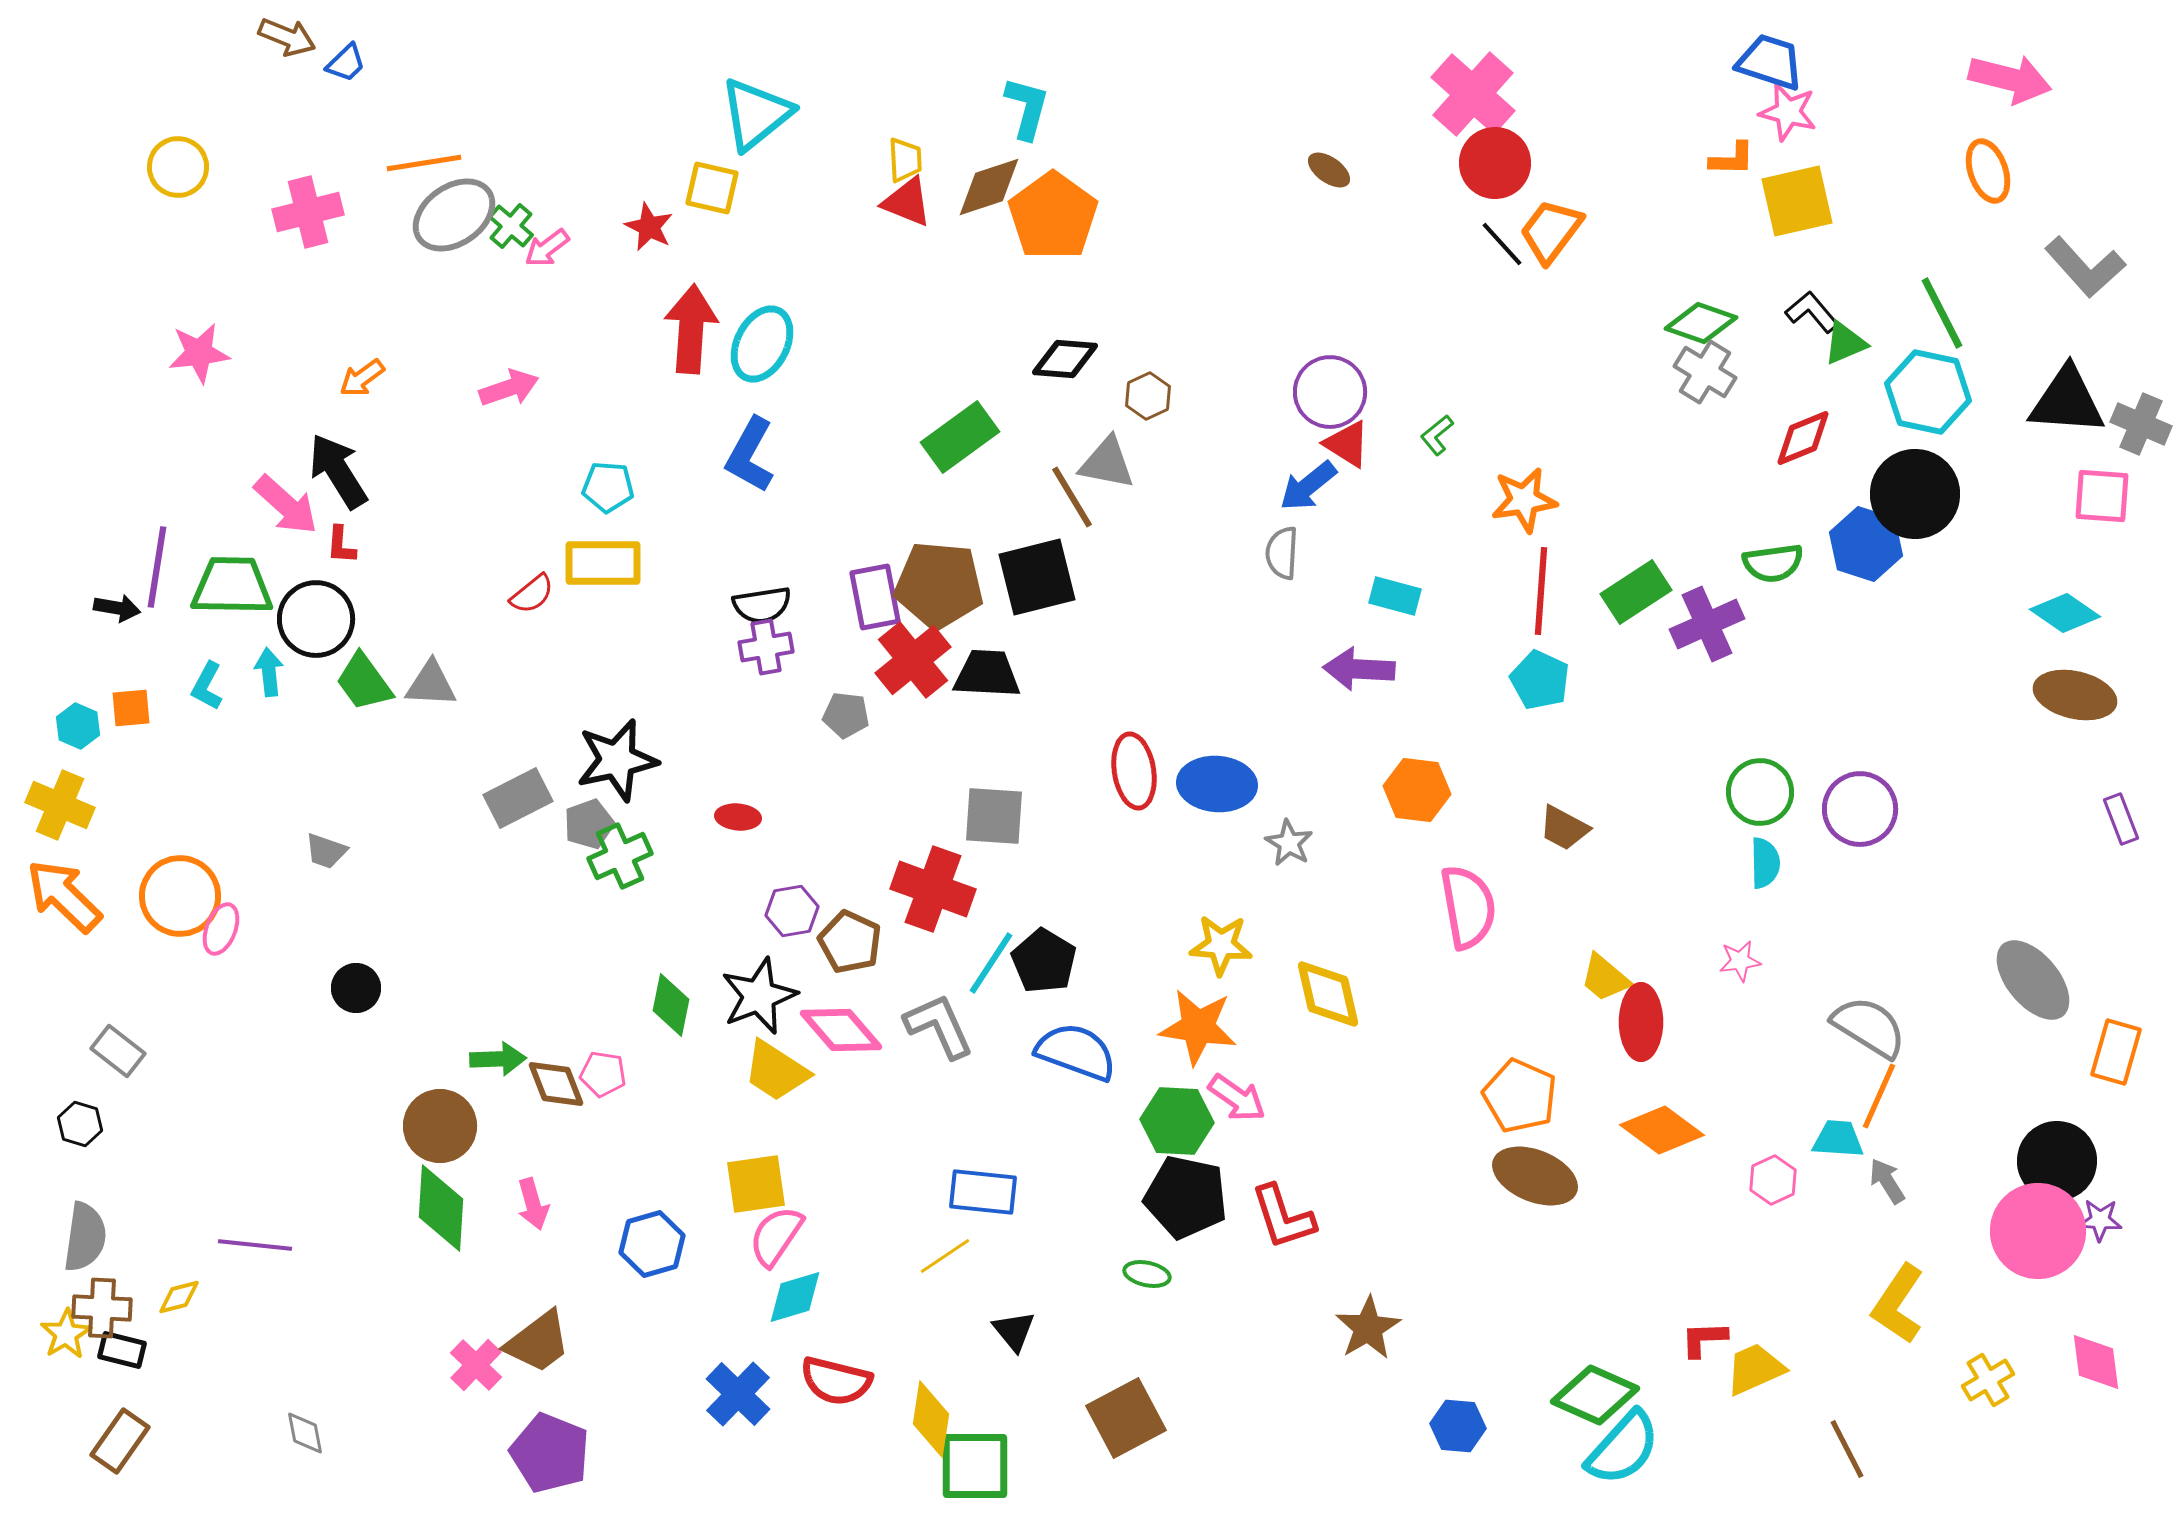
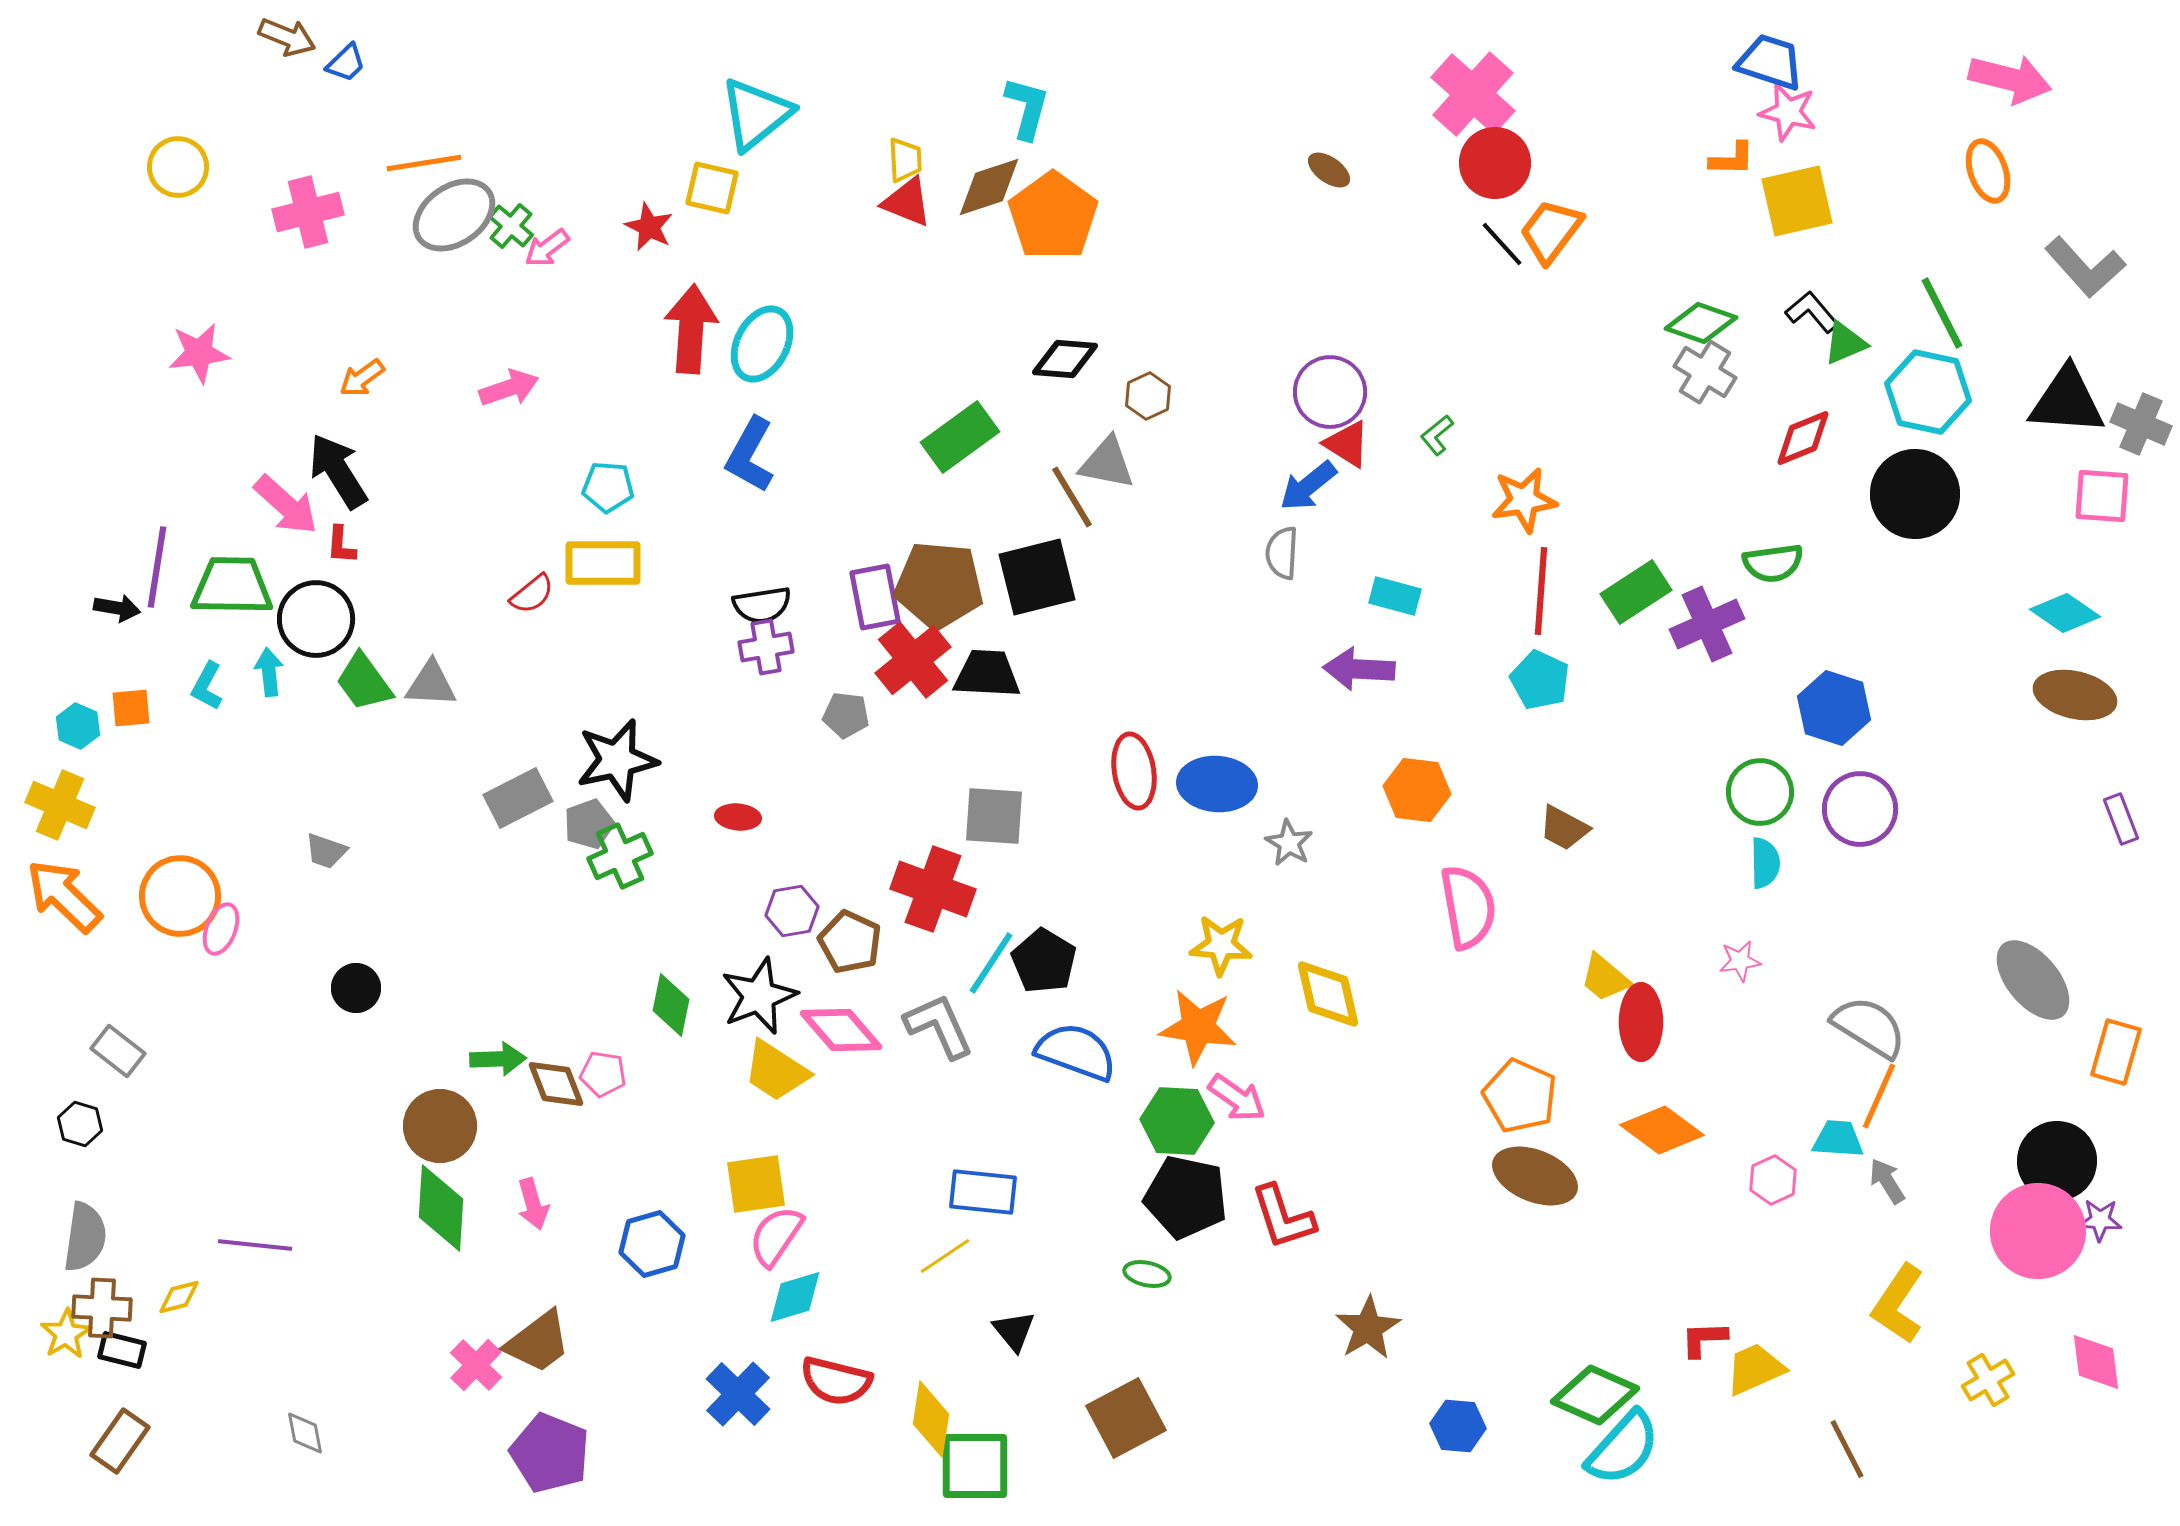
blue hexagon at (1866, 544): moved 32 px left, 164 px down
